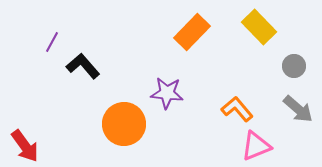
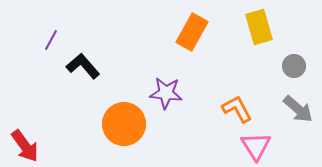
yellow rectangle: rotated 28 degrees clockwise
orange rectangle: rotated 15 degrees counterclockwise
purple line: moved 1 px left, 2 px up
purple star: moved 1 px left
orange L-shape: rotated 12 degrees clockwise
pink triangle: rotated 40 degrees counterclockwise
